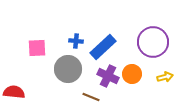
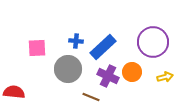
orange circle: moved 2 px up
